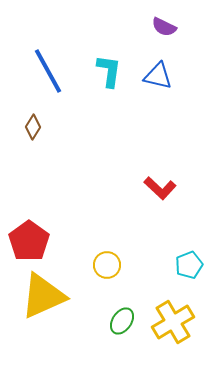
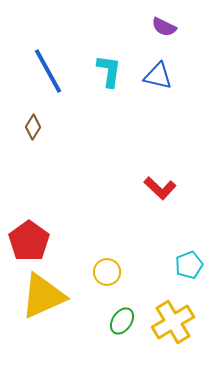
yellow circle: moved 7 px down
